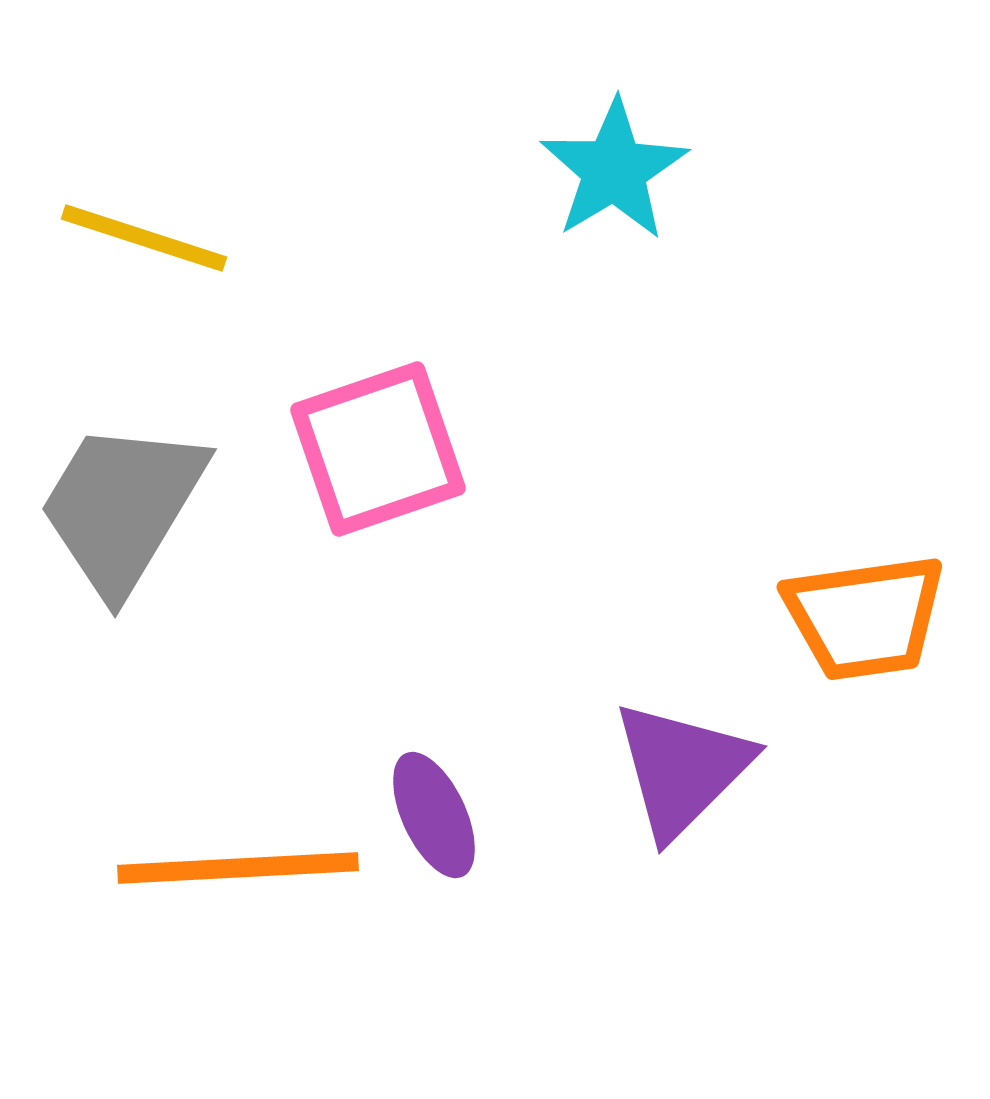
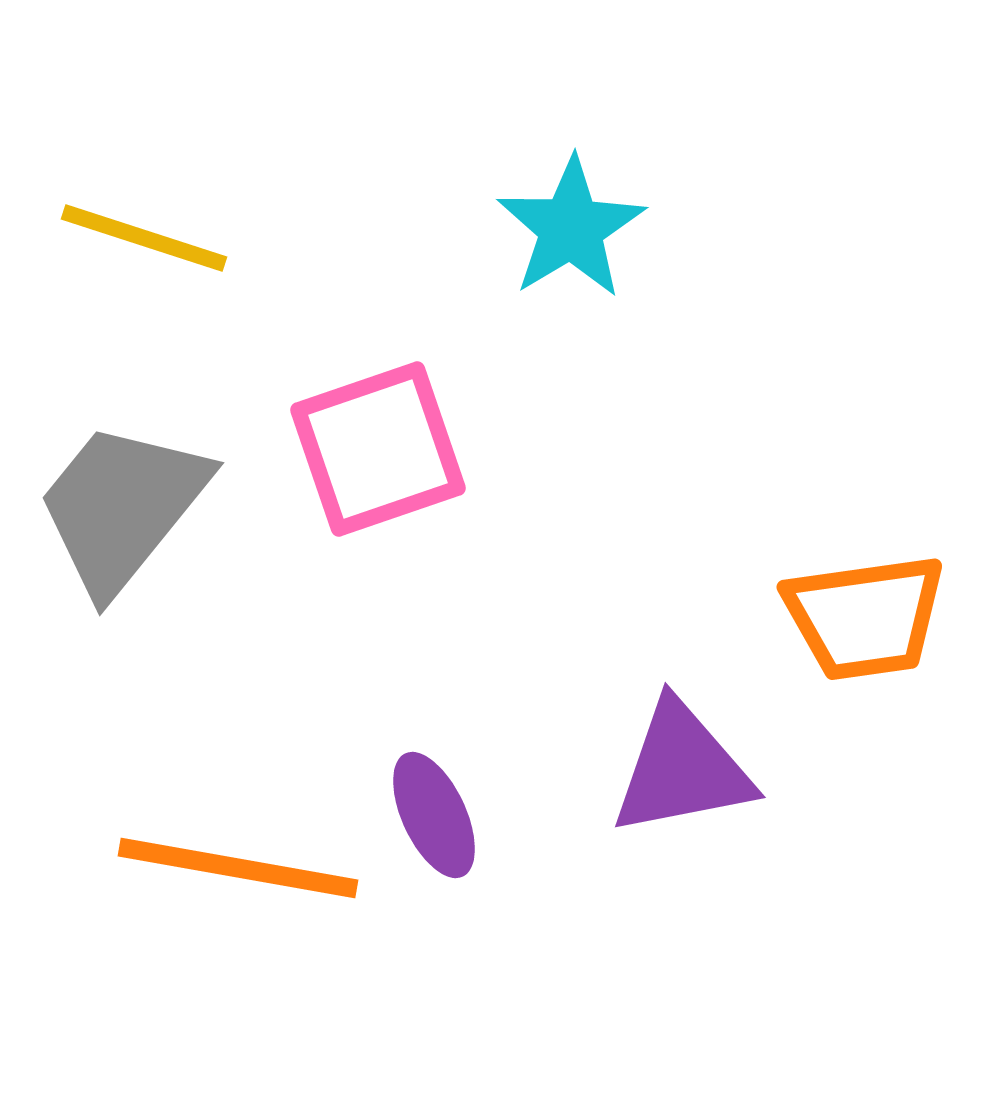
cyan star: moved 43 px left, 58 px down
gray trapezoid: rotated 8 degrees clockwise
purple triangle: rotated 34 degrees clockwise
orange line: rotated 13 degrees clockwise
